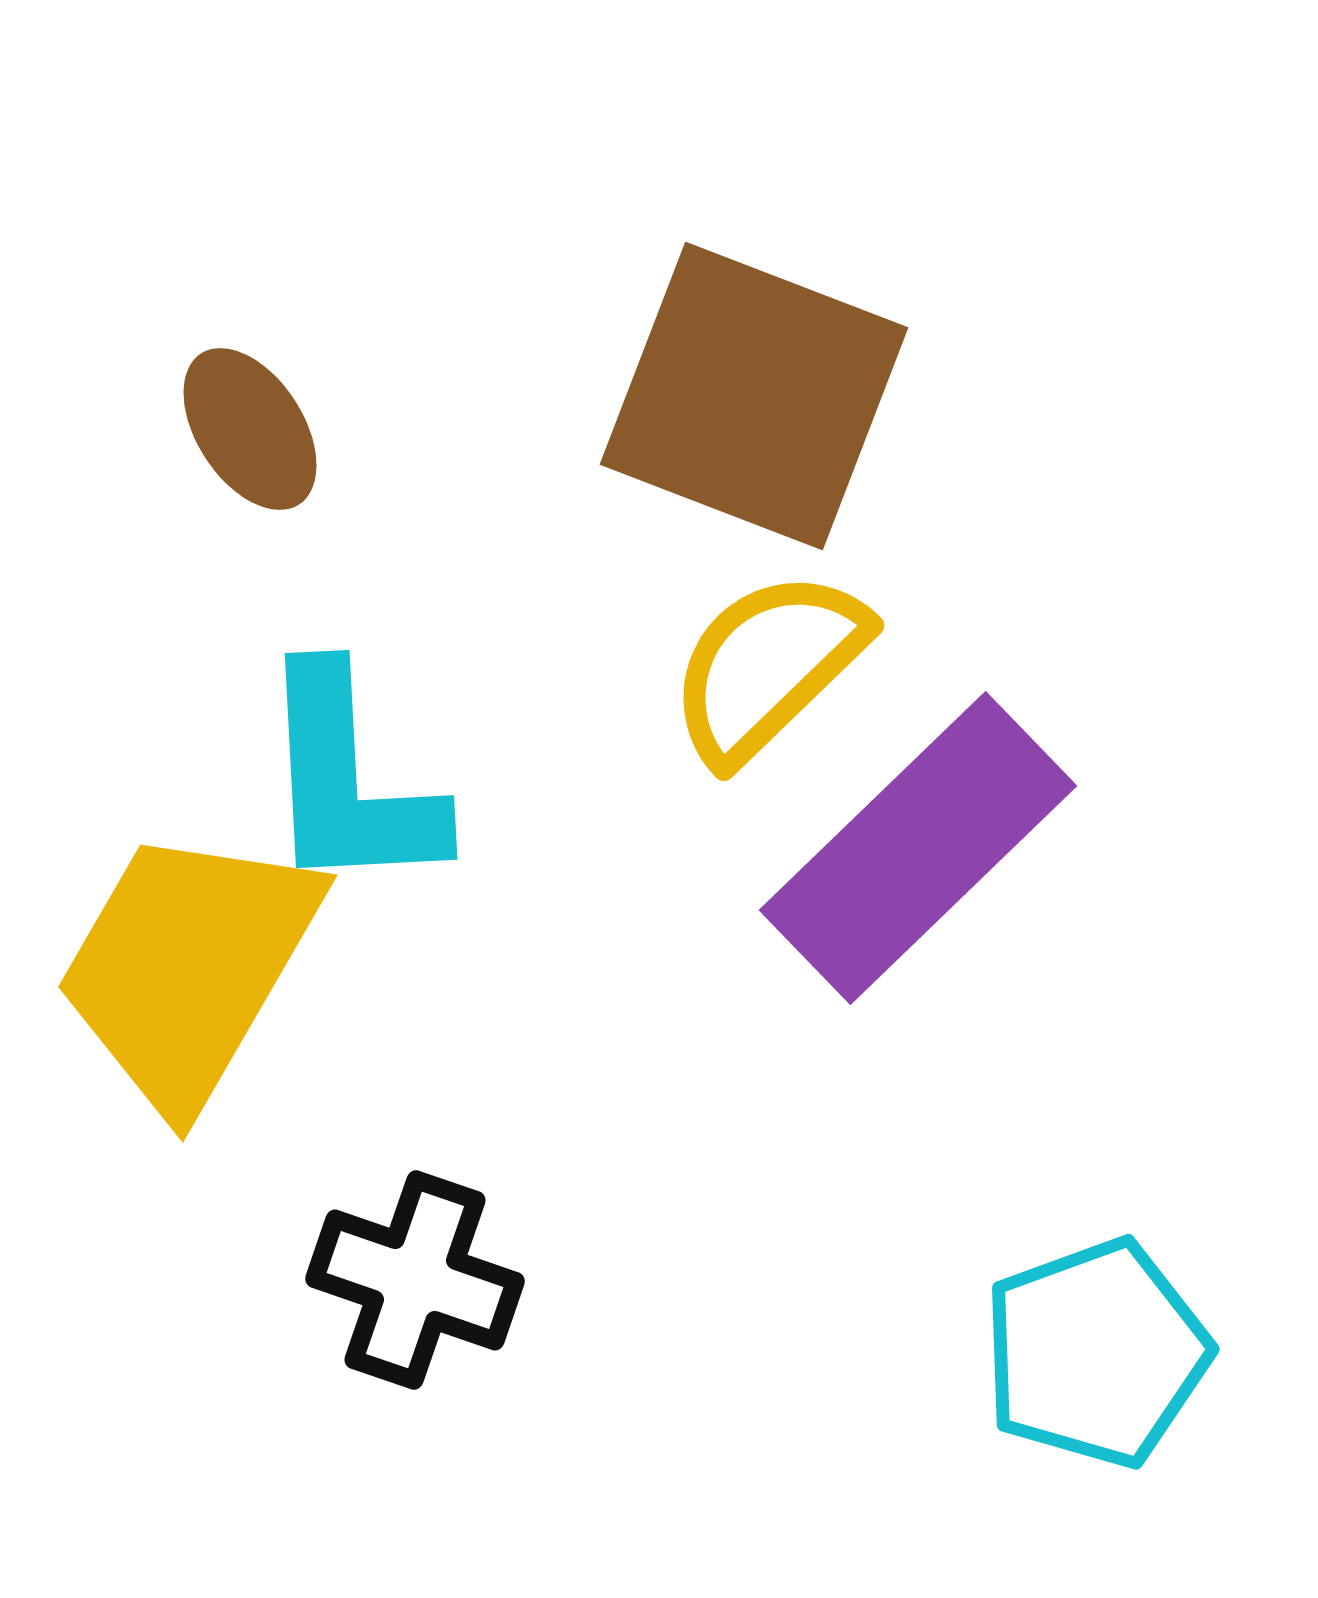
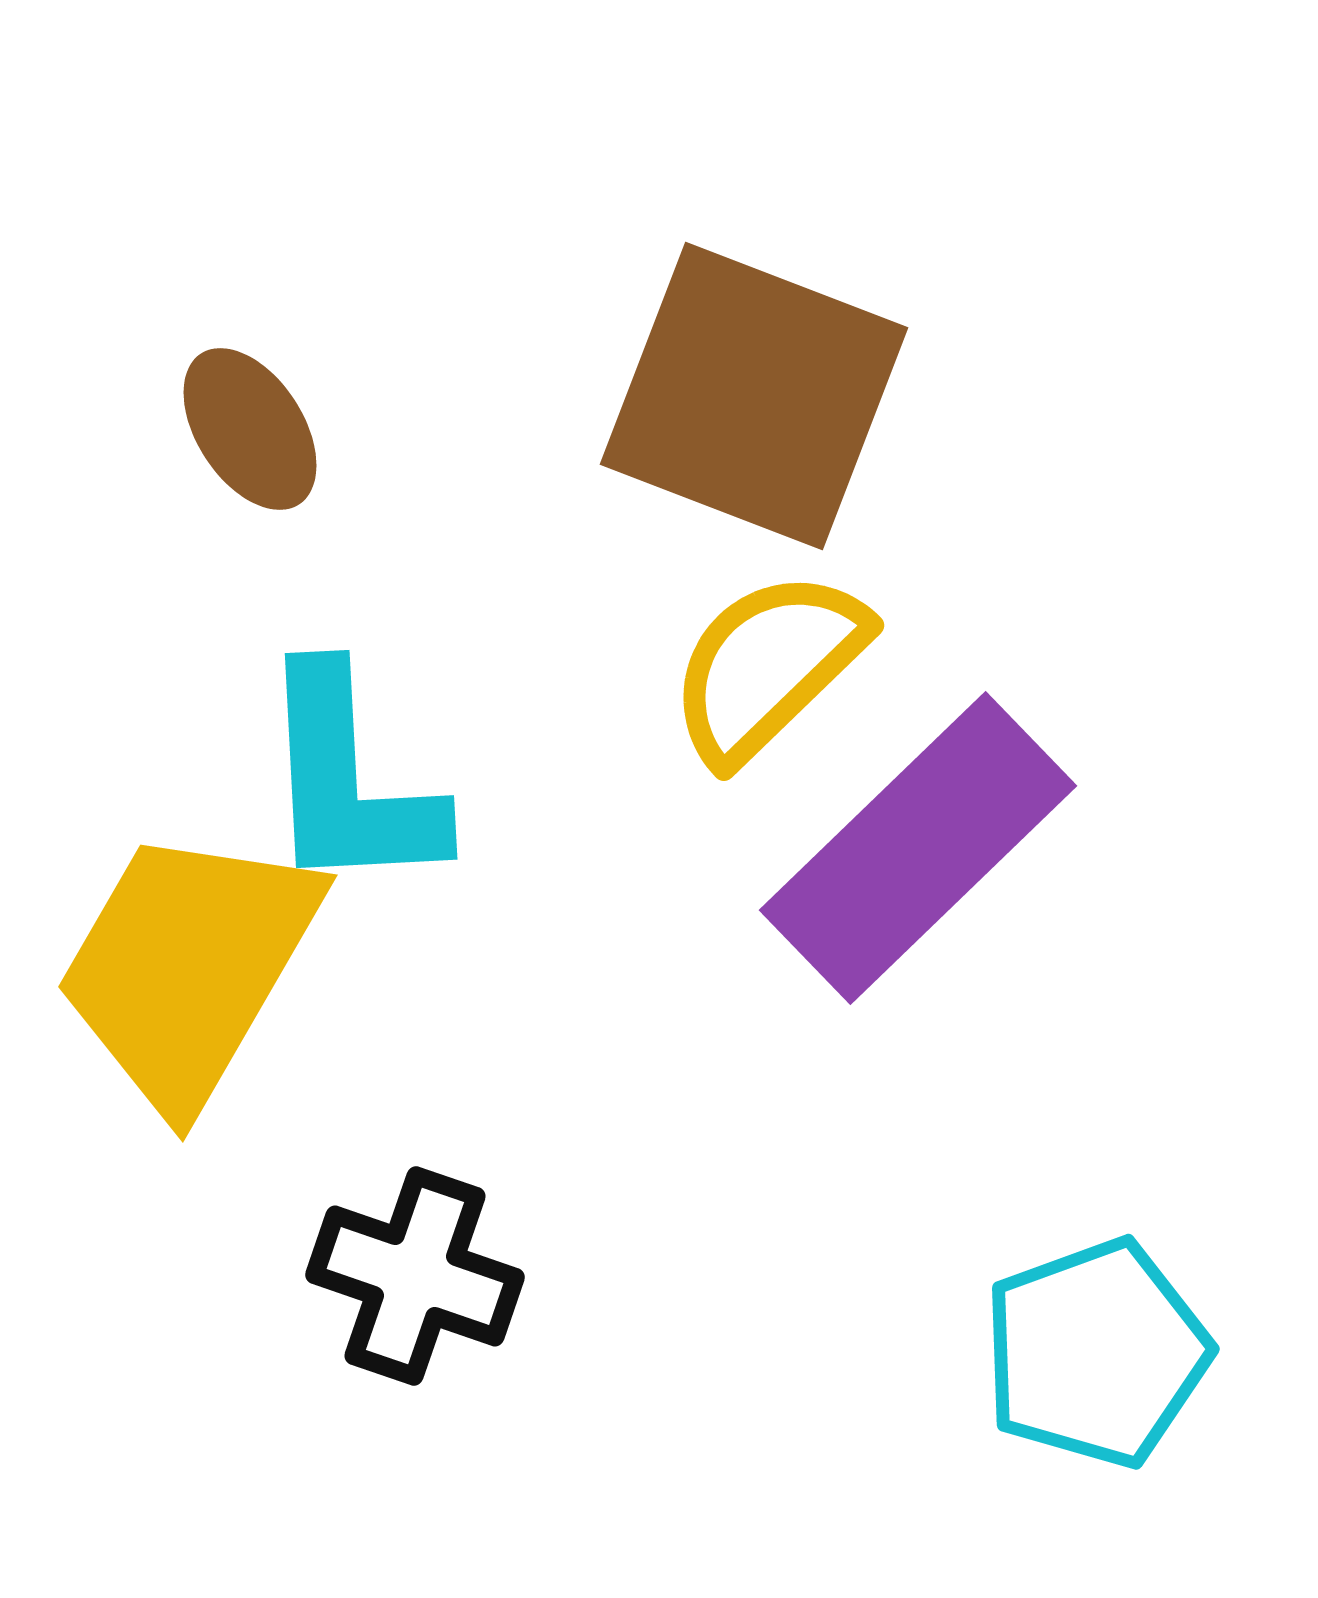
black cross: moved 4 px up
